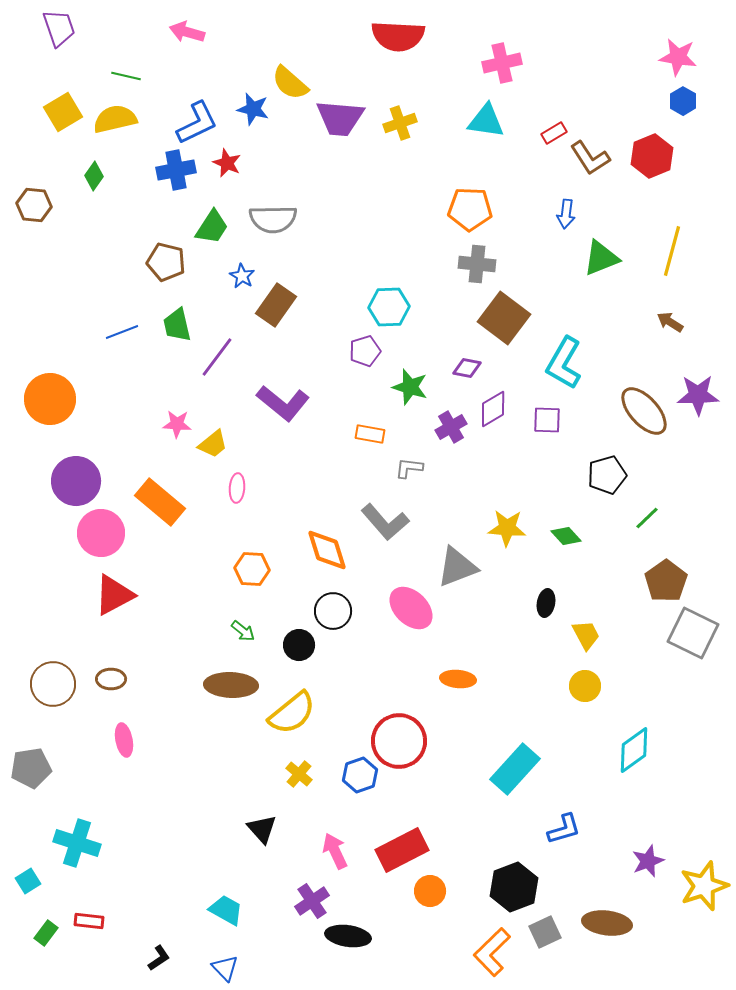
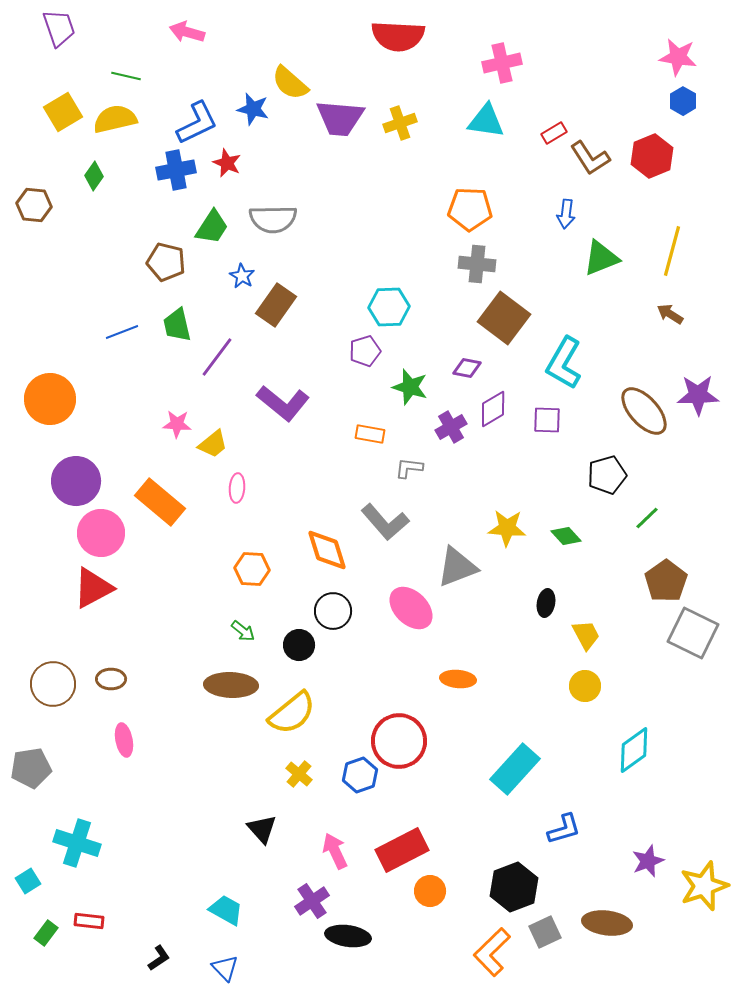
brown arrow at (670, 322): moved 8 px up
red triangle at (114, 595): moved 21 px left, 7 px up
